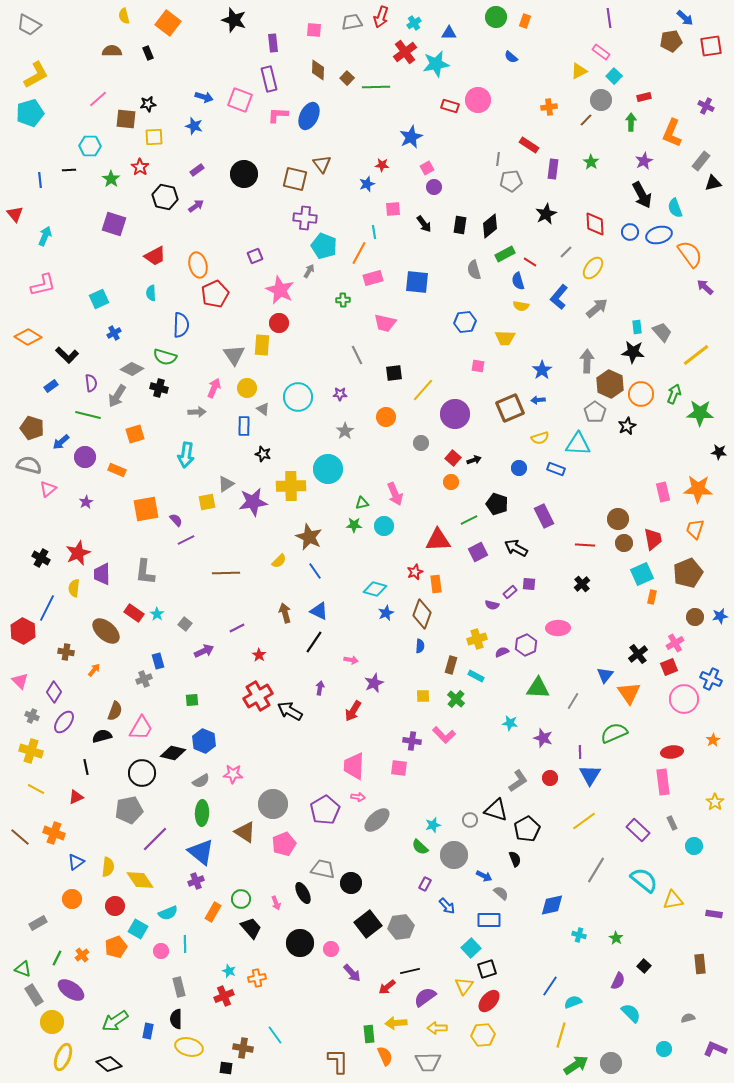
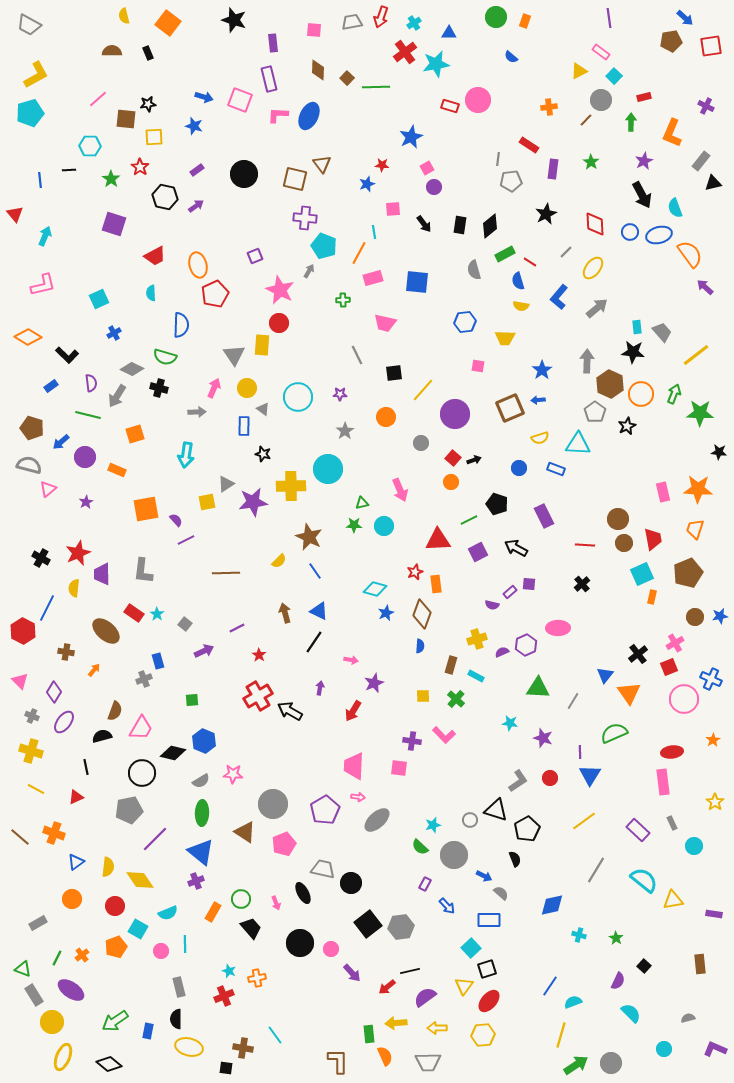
pink arrow at (395, 494): moved 5 px right, 4 px up
gray L-shape at (145, 572): moved 2 px left, 1 px up
